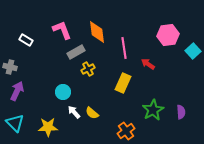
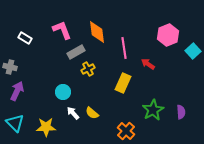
pink hexagon: rotated 15 degrees counterclockwise
white rectangle: moved 1 px left, 2 px up
white arrow: moved 1 px left, 1 px down
yellow star: moved 2 px left
orange cross: rotated 12 degrees counterclockwise
